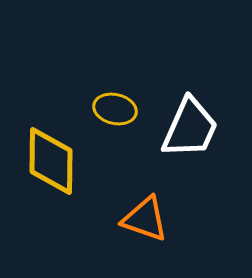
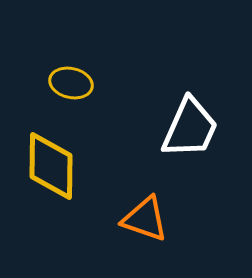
yellow ellipse: moved 44 px left, 26 px up
yellow diamond: moved 5 px down
